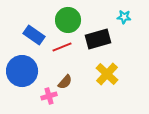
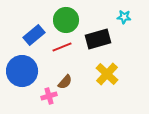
green circle: moved 2 px left
blue rectangle: rotated 75 degrees counterclockwise
